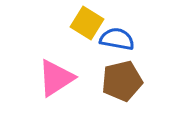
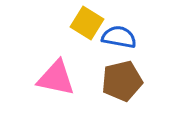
blue semicircle: moved 2 px right, 2 px up
pink triangle: rotated 45 degrees clockwise
